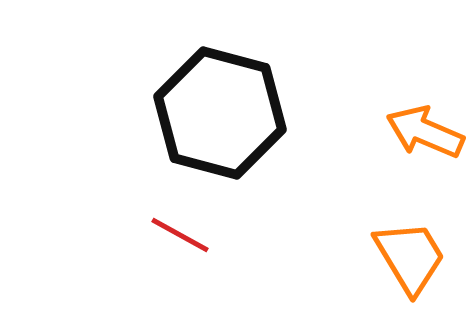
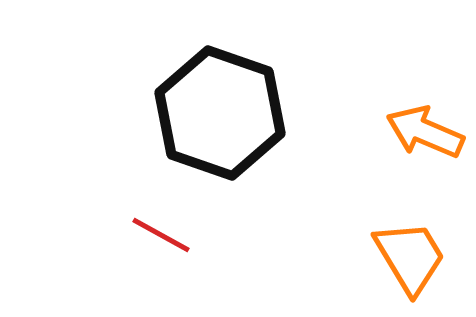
black hexagon: rotated 4 degrees clockwise
red line: moved 19 px left
